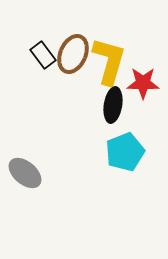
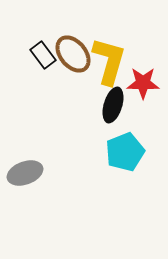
brown ellipse: rotated 63 degrees counterclockwise
black ellipse: rotated 8 degrees clockwise
gray ellipse: rotated 60 degrees counterclockwise
